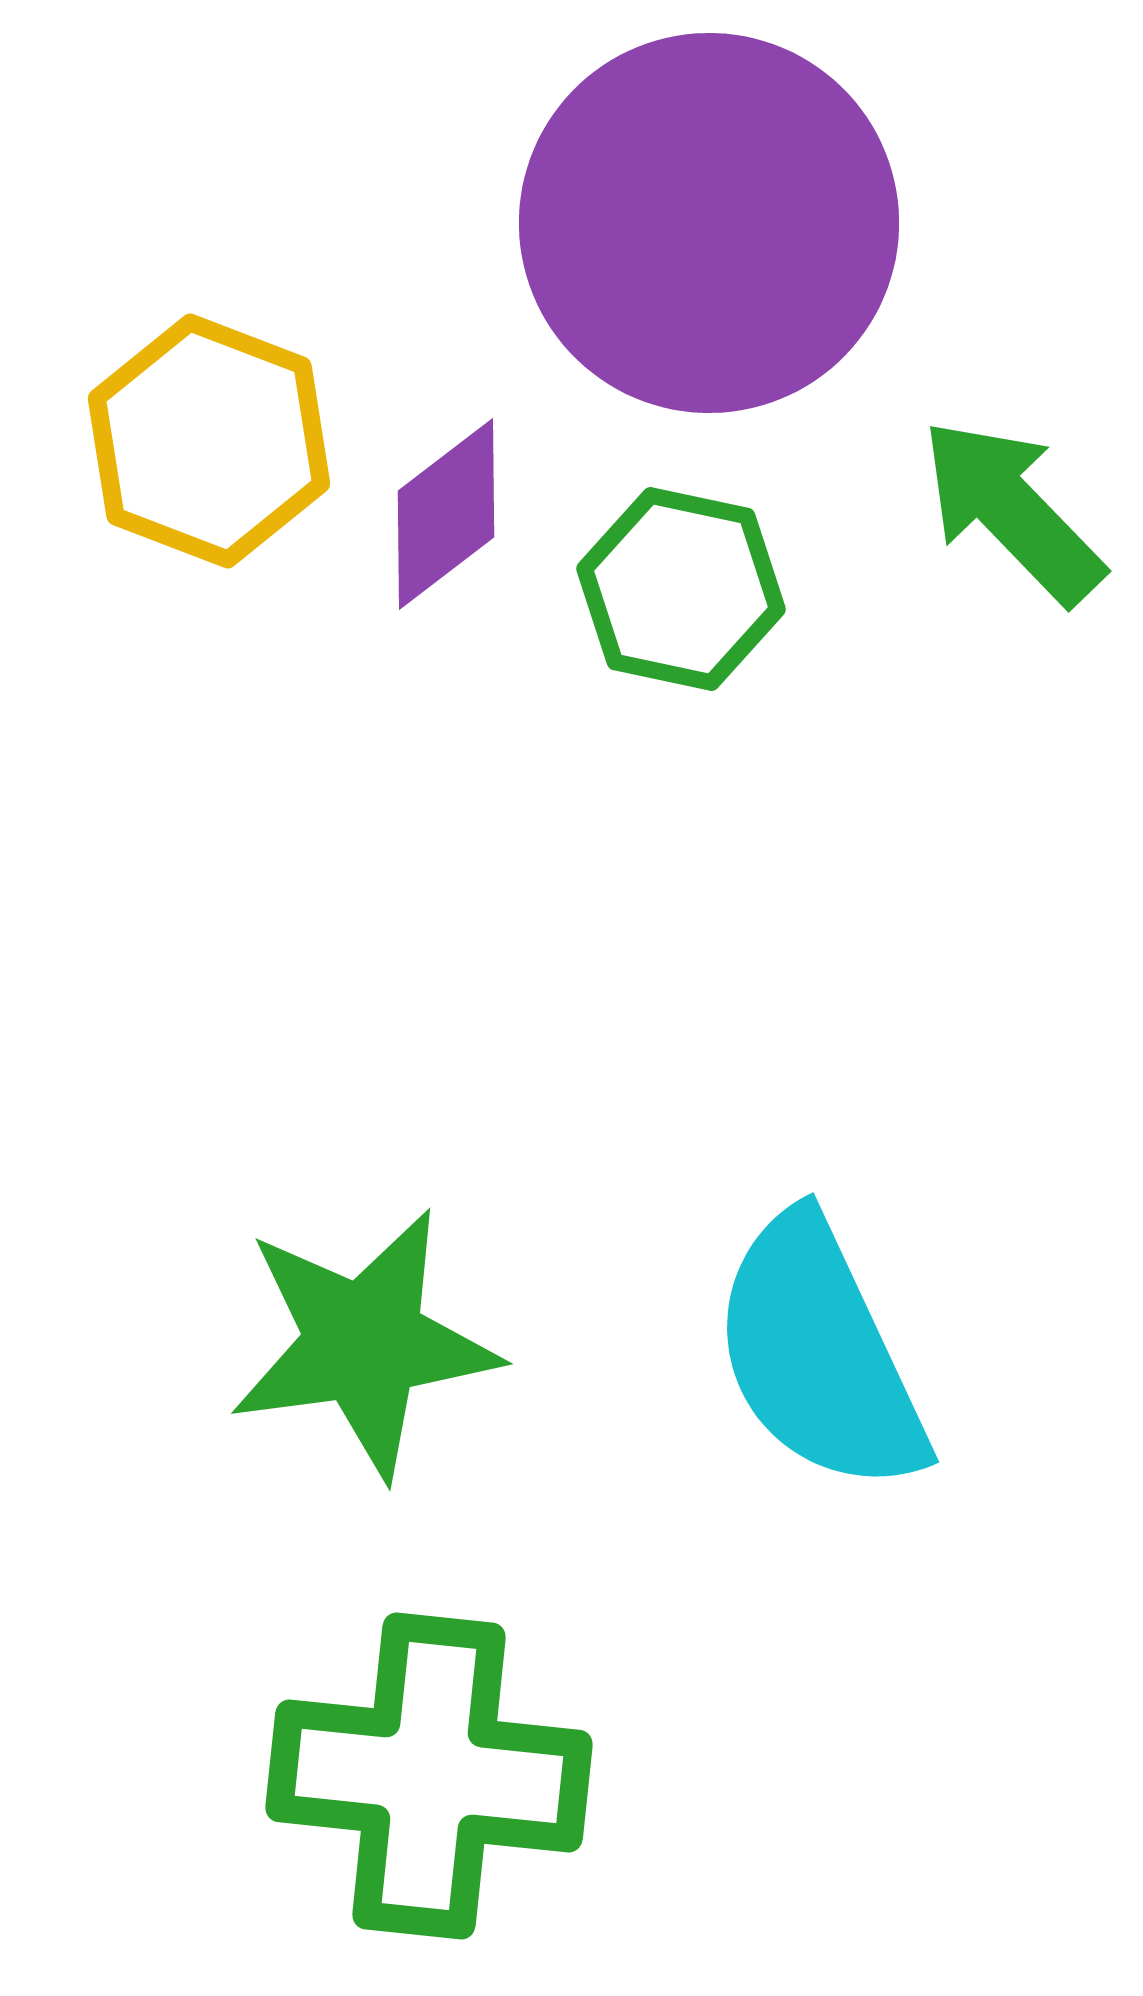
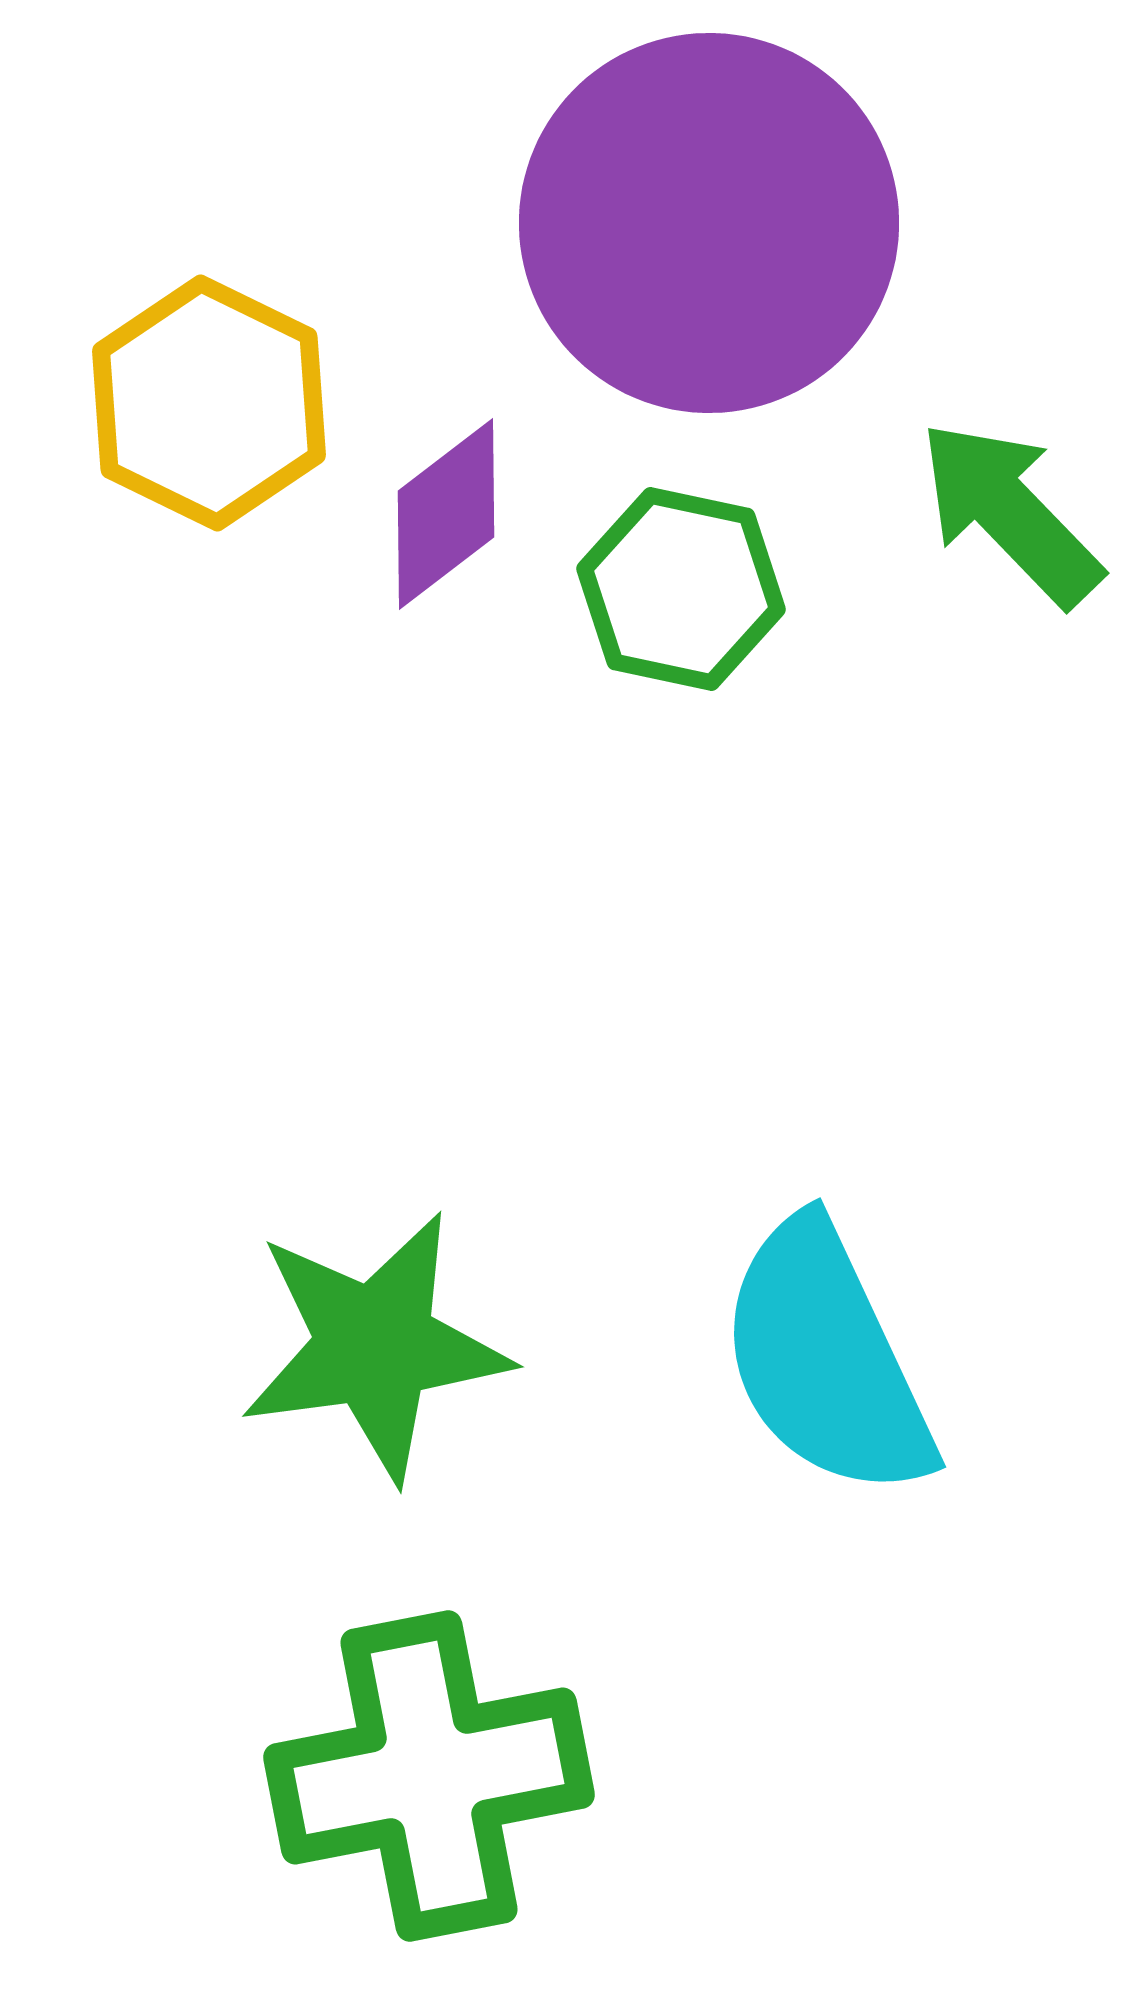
yellow hexagon: moved 38 px up; rotated 5 degrees clockwise
green arrow: moved 2 px left, 2 px down
green star: moved 11 px right, 3 px down
cyan semicircle: moved 7 px right, 5 px down
green cross: rotated 17 degrees counterclockwise
